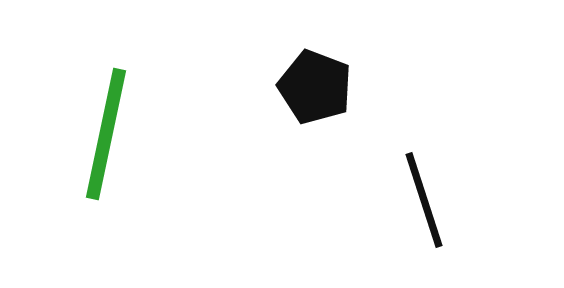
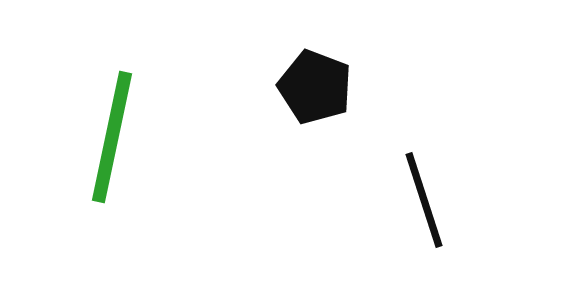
green line: moved 6 px right, 3 px down
